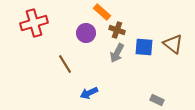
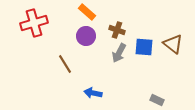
orange rectangle: moved 15 px left
purple circle: moved 3 px down
gray arrow: moved 2 px right
blue arrow: moved 4 px right; rotated 36 degrees clockwise
